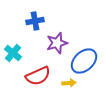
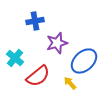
cyan cross: moved 2 px right, 5 px down
red semicircle: rotated 15 degrees counterclockwise
yellow arrow: moved 1 px right; rotated 128 degrees counterclockwise
